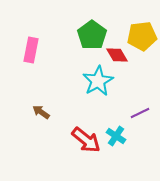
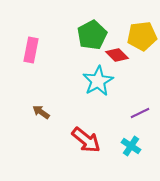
green pentagon: rotated 8 degrees clockwise
red diamond: rotated 15 degrees counterclockwise
cyan cross: moved 15 px right, 10 px down
